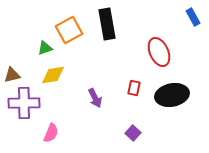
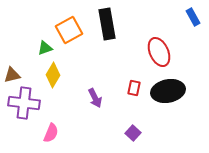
yellow diamond: rotated 50 degrees counterclockwise
black ellipse: moved 4 px left, 4 px up
purple cross: rotated 8 degrees clockwise
